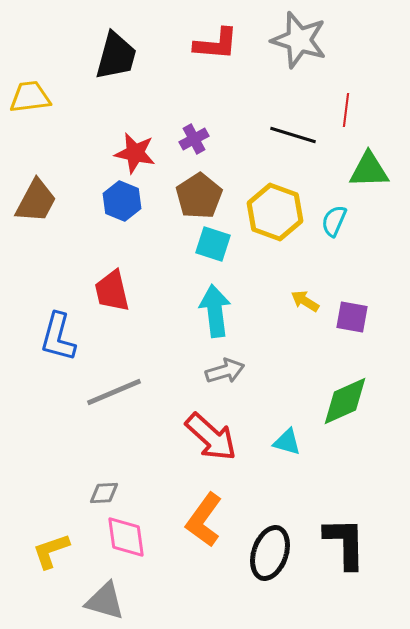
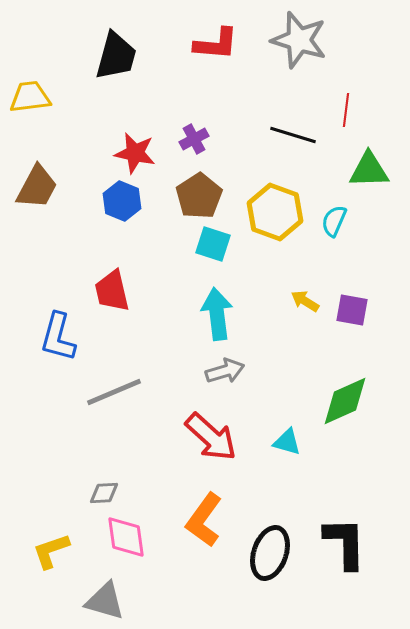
brown trapezoid: moved 1 px right, 14 px up
cyan arrow: moved 2 px right, 3 px down
purple square: moved 7 px up
